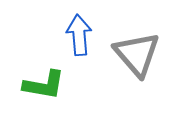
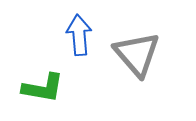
green L-shape: moved 1 px left, 3 px down
